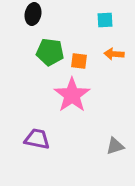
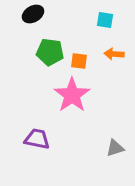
black ellipse: rotated 50 degrees clockwise
cyan square: rotated 12 degrees clockwise
gray triangle: moved 2 px down
